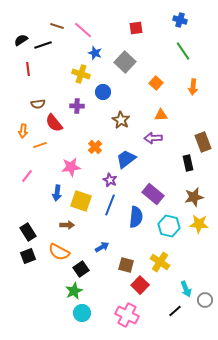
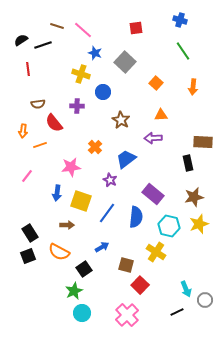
brown rectangle at (203, 142): rotated 66 degrees counterclockwise
blue line at (110, 205): moved 3 px left, 8 px down; rotated 15 degrees clockwise
yellow star at (199, 224): rotated 24 degrees counterclockwise
black rectangle at (28, 232): moved 2 px right, 1 px down
yellow cross at (160, 262): moved 4 px left, 10 px up
black square at (81, 269): moved 3 px right
black line at (175, 311): moved 2 px right, 1 px down; rotated 16 degrees clockwise
pink cross at (127, 315): rotated 20 degrees clockwise
